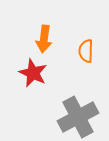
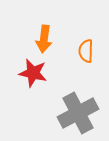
red star: rotated 12 degrees counterclockwise
gray cross: moved 4 px up
